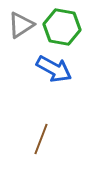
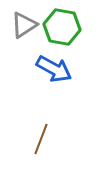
gray triangle: moved 3 px right
